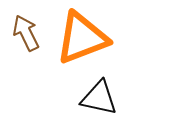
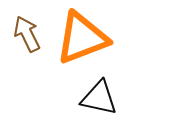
brown arrow: moved 1 px right, 1 px down
